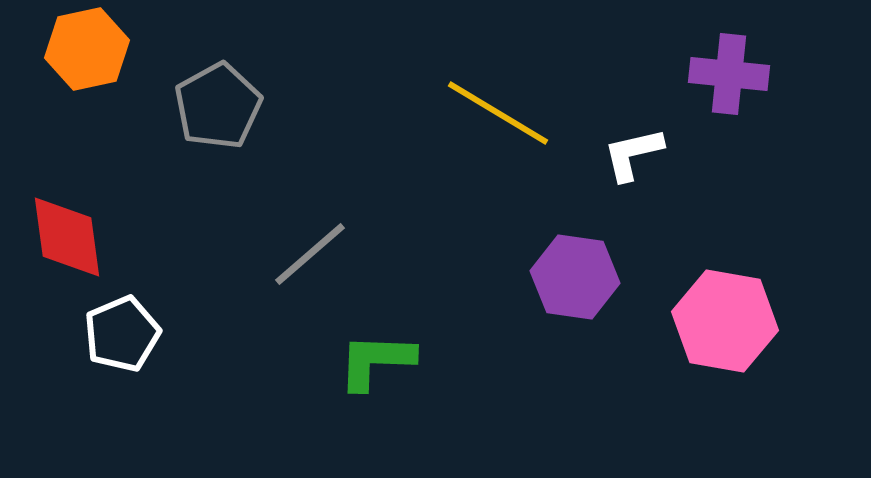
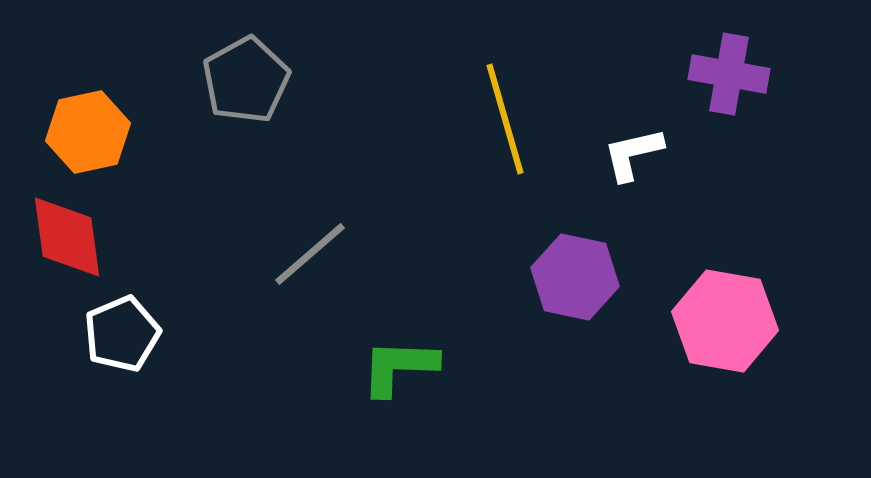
orange hexagon: moved 1 px right, 83 px down
purple cross: rotated 4 degrees clockwise
gray pentagon: moved 28 px right, 26 px up
yellow line: moved 7 px right, 6 px down; rotated 43 degrees clockwise
purple hexagon: rotated 4 degrees clockwise
green L-shape: moved 23 px right, 6 px down
